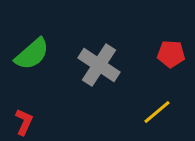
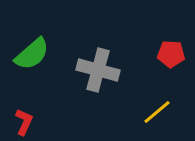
gray cross: moved 1 px left, 5 px down; rotated 18 degrees counterclockwise
